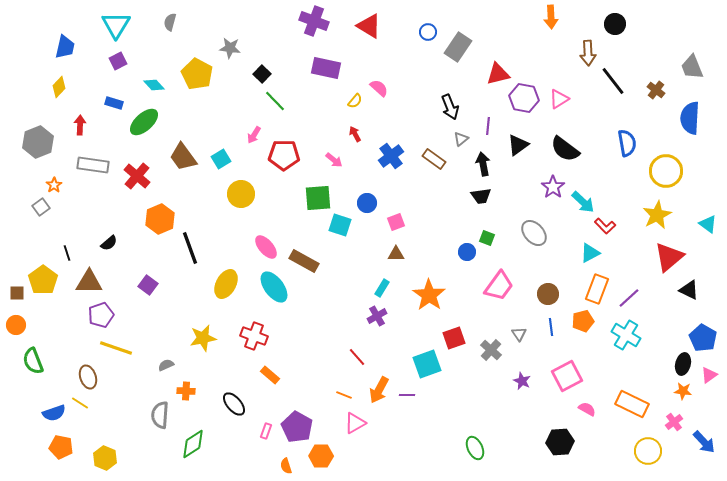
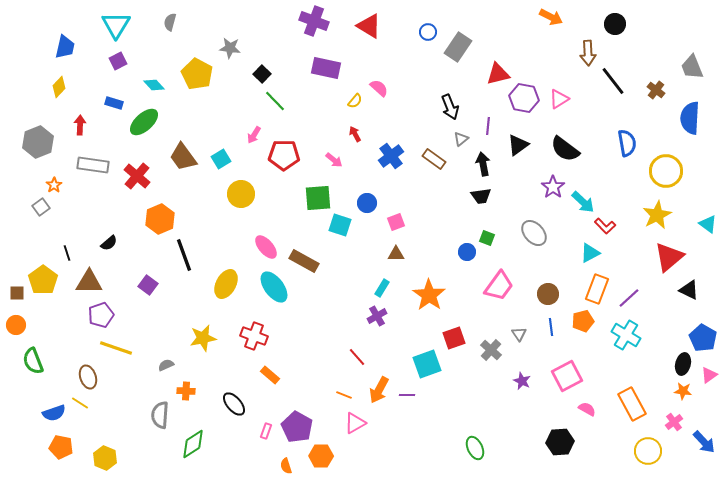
orange arrow at (551, 17): rotated 60 degrees counterclockwise
black line at (190, 248): moved 6 px left, 7 px down
orange rectangle at (632, 404): rotated 36 degrees clockwise
